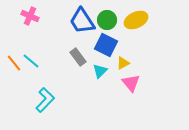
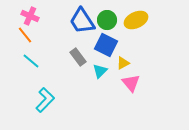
orange line: moved 11 px right, 28 px up
